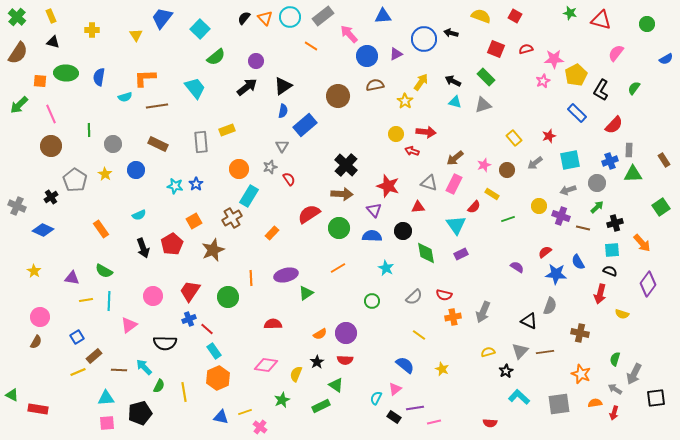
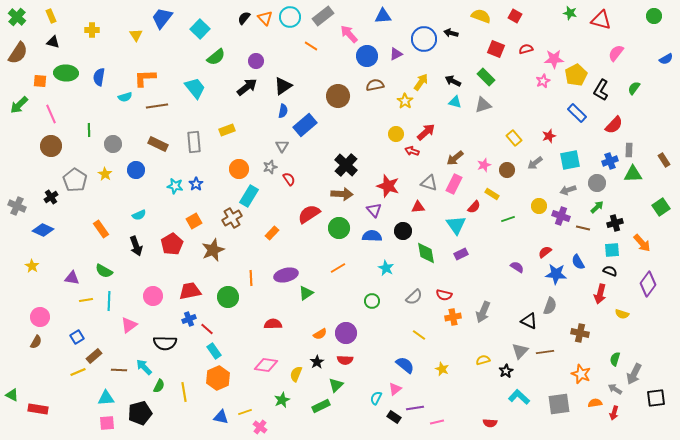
green circle at (647, 24): moved 7 px right, 8 px up
red arrow at (426, 132): rotated 48 degrees counterclockwise
gray rectangle at (201, 142): moved 7 px left
black arrow at (143, 248): moved 7 px left, 2 px up
yellow star at (34, 271): moved 2 px left, 5 px up
red trapezoid at (190, 291): rotated 45 degrees clockwise
yellow semicircle at (488, 352): moved 5 px left, 8 px down
green triangle at (336, 385): rotated 42 degrees clockwise
pink line at (434, 422): moved 3 px right
